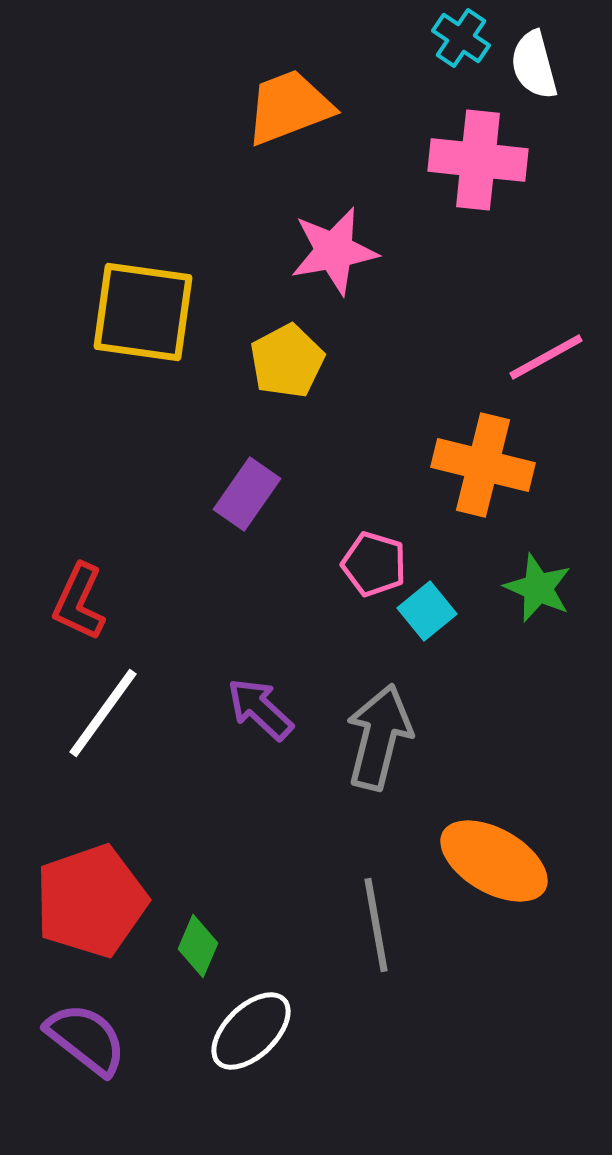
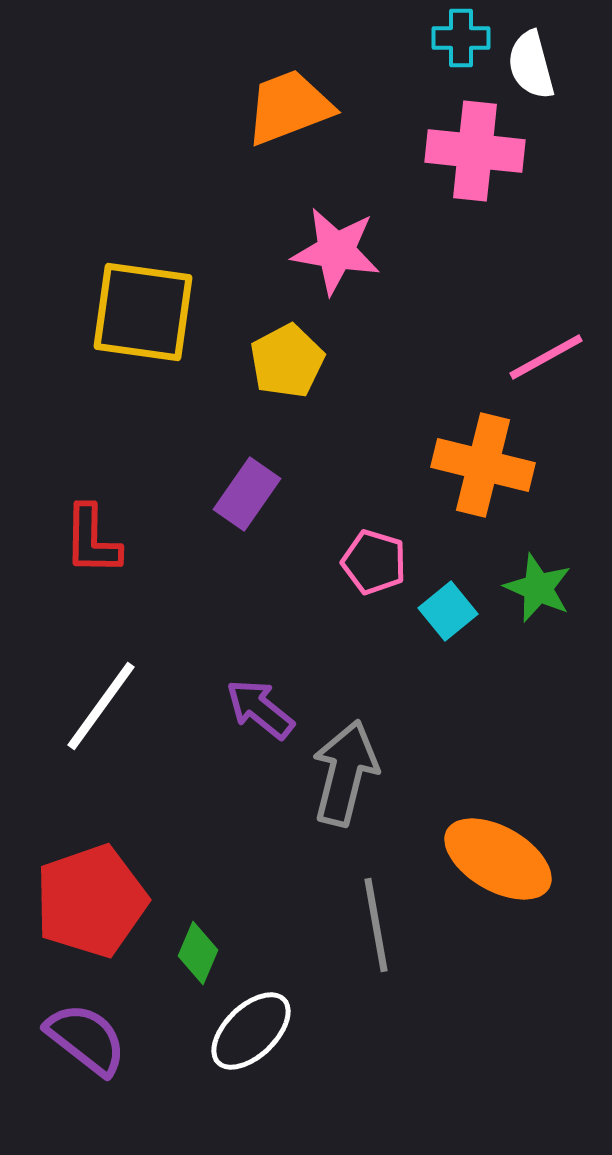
cyan cross: rotated 34 degrees counterclockwise
white semicircle: moved 3 px left
pink cross: moved 3 px left, 9 px up
pink star: moved 2 px right; rotated 20 degrees clockwise
pink pentagon: moved 2 px up
red L-shape: moved 13 px right, 62 px up; rotated 24 degrees counterclockwise
cyan square: moved 21 px right
purple arrow: rotated 4 degrees counterclockwise
white line: moved 2 px left, 7 px up
gray arrow: moved 34 px left, 36 px down
orange ellipse: moved 4 px right, 2 px up
green diamond: moved 7 px down
